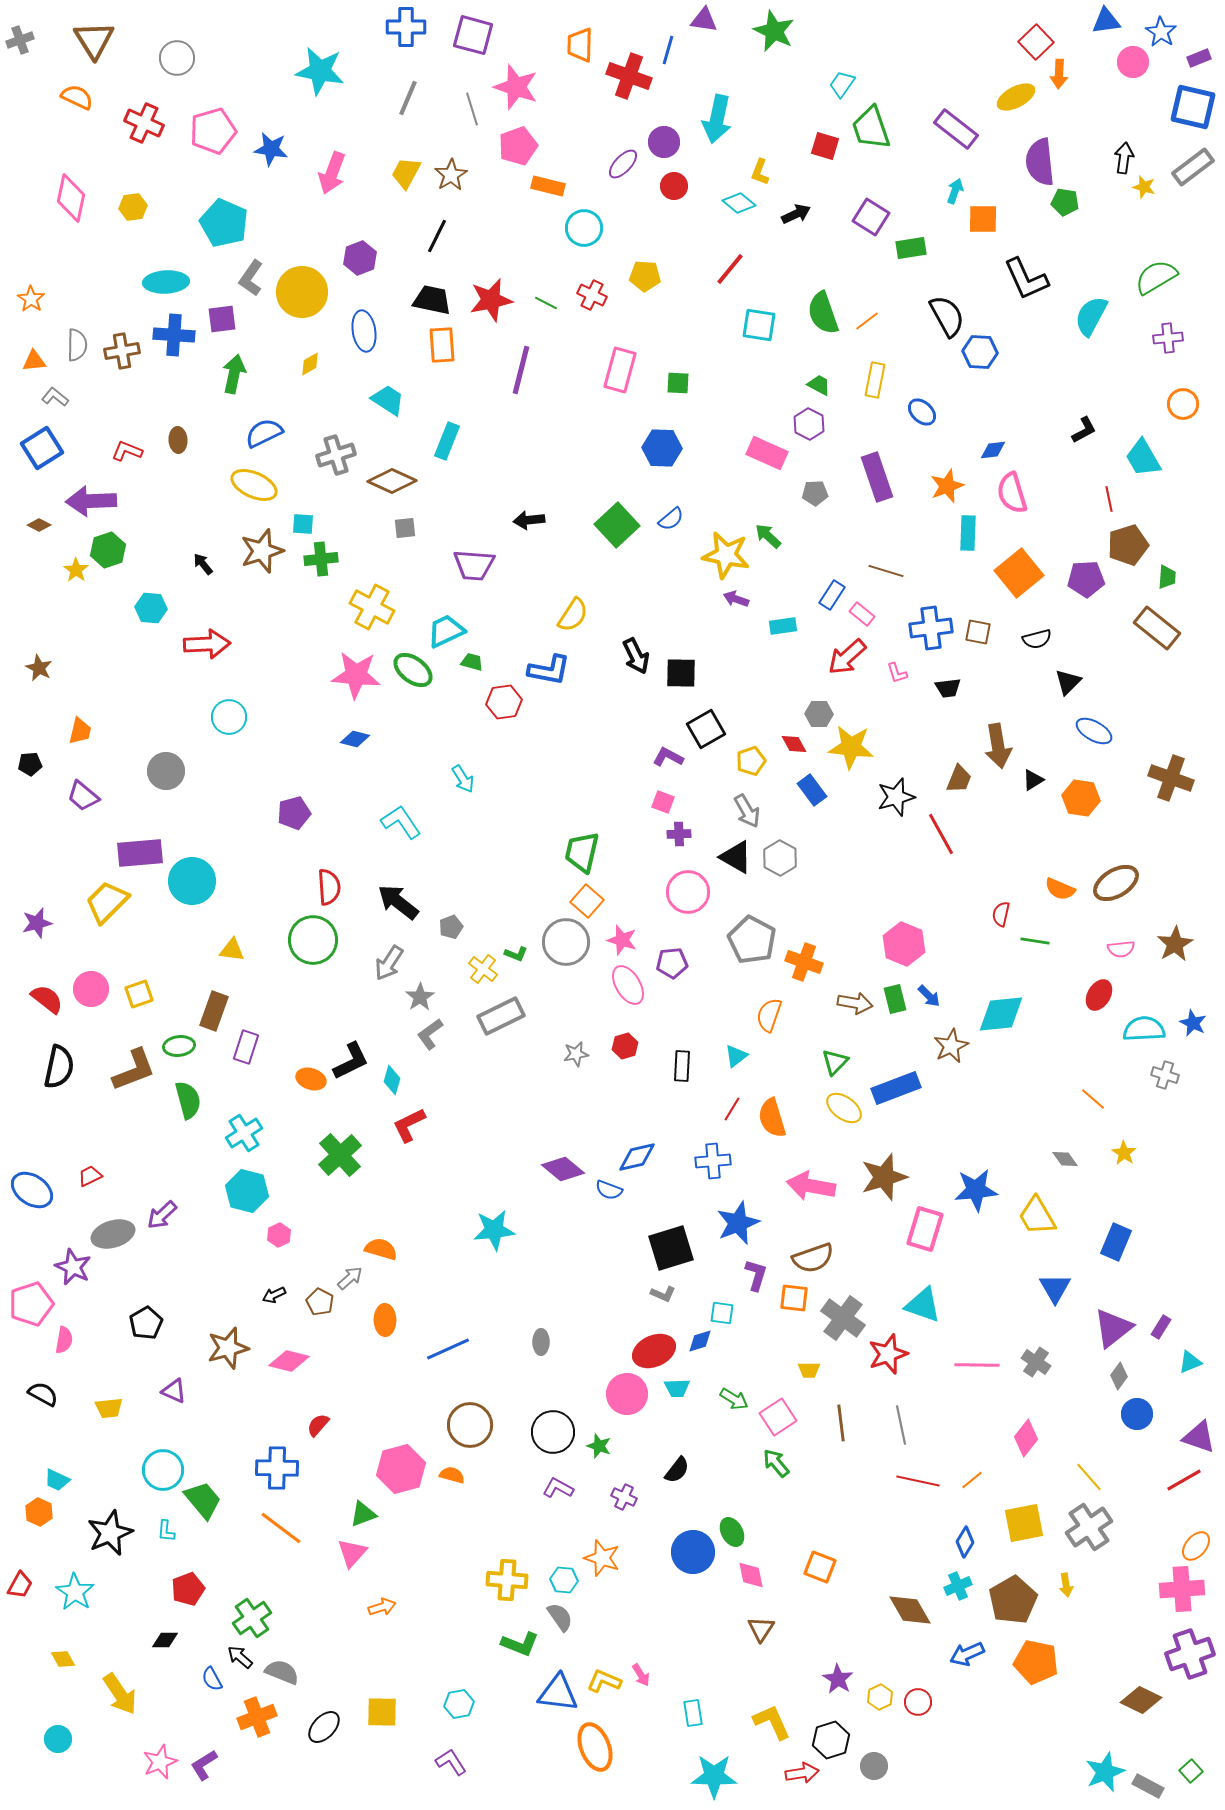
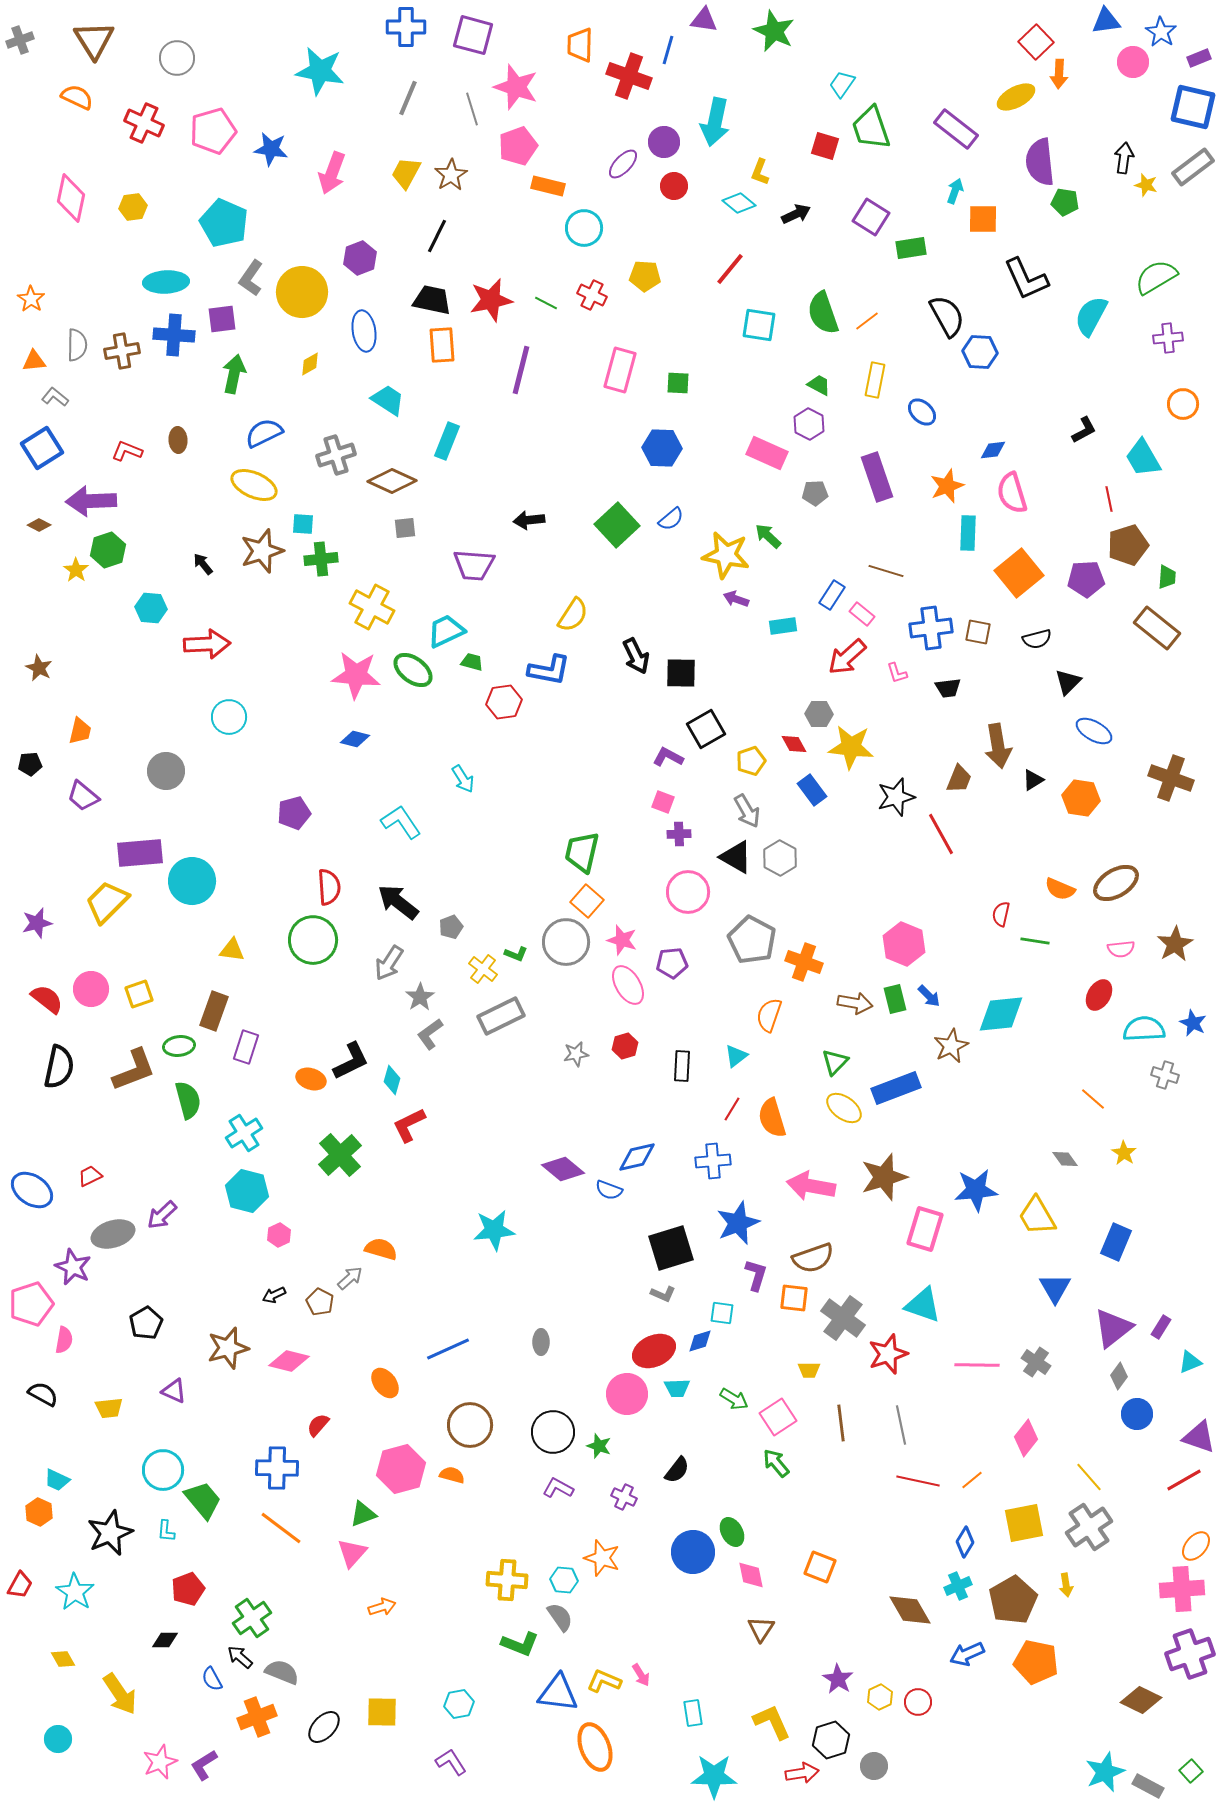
cyan arrow at (717, 119): moved 2 px left, 3 px down
yellow star at (1144, 187): moved 2 px right, 2 px up
orange ellipse at (385, 1320): moved 63 px down; rotated 36 degrees counterclockwise
